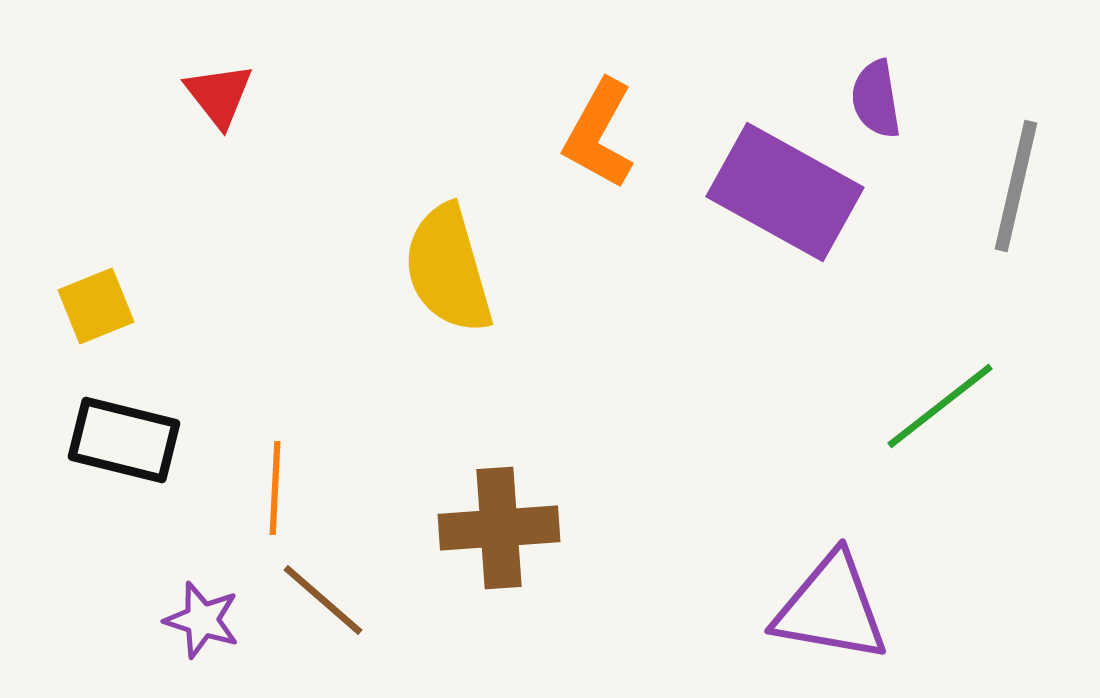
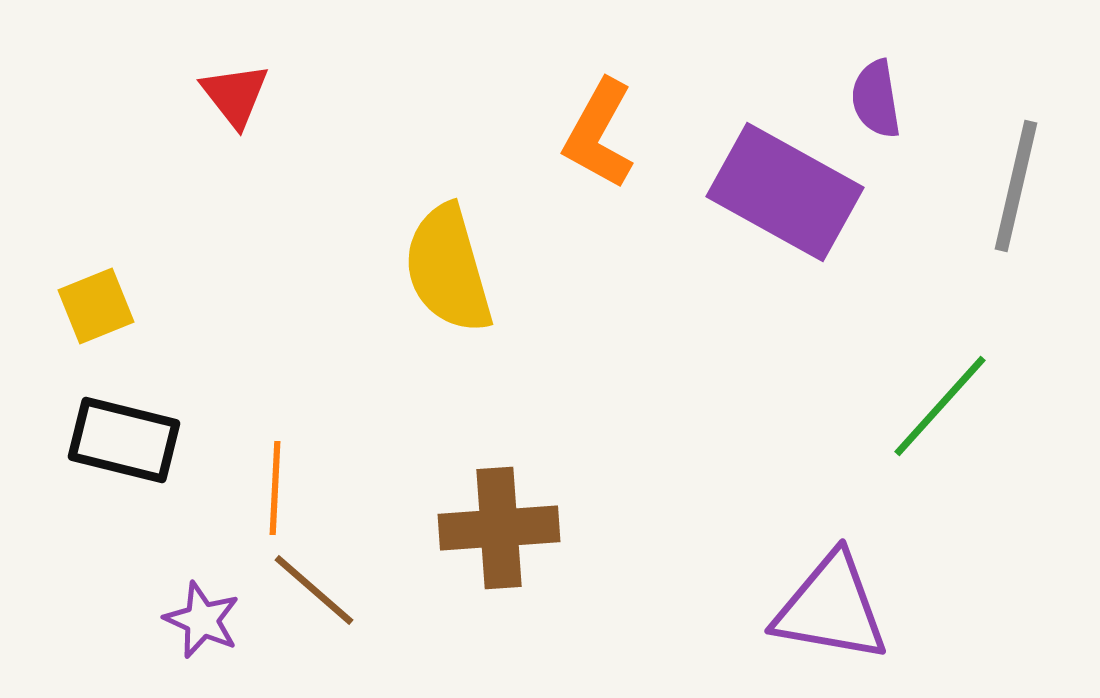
red triangle: moved 16 px right
green line: rotated 10 degrees counterclockwise
brown line: moved 9 px left, 10 px up
purple star: rotated 6 degrees clockwise
